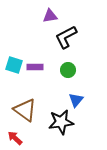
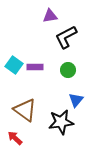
cyan square: rotated 18 degrees clockwise
